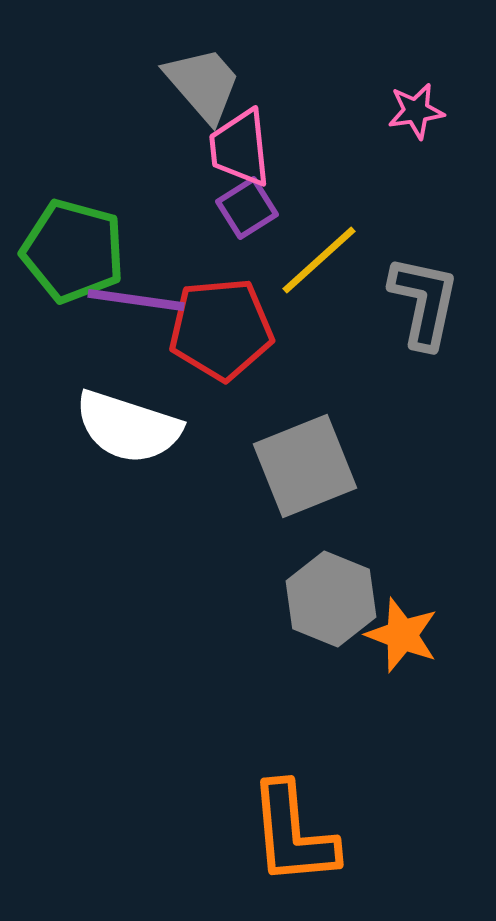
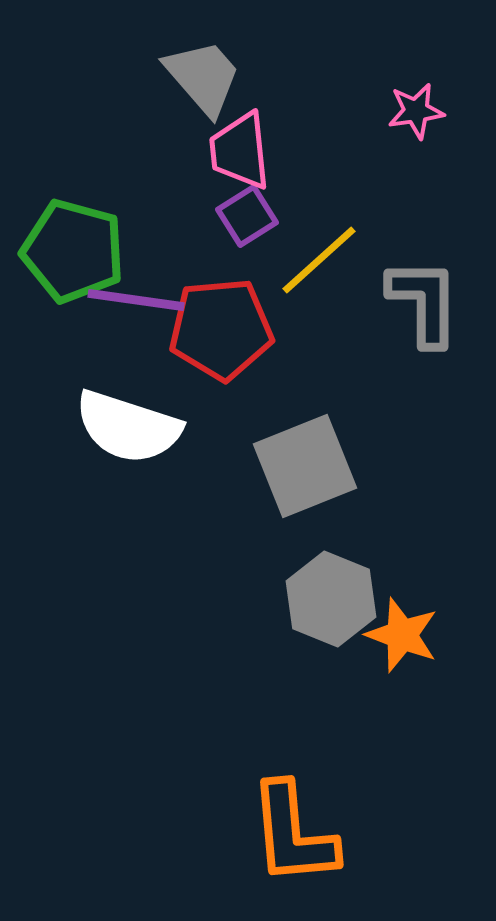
gray trapezoid: moved 7 px up
pink trapezoid: moved 3 px down
purple square: moved 8 px down
gray L-shape: rotated 12 degrees counterclockwise
